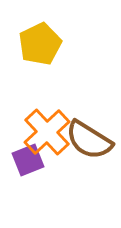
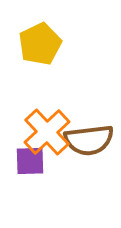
brown semicircle: rotated 39 degrees counterclockwise
purple square: moved 2 px right, 1 px down; rotated 20 degrees clockwise
